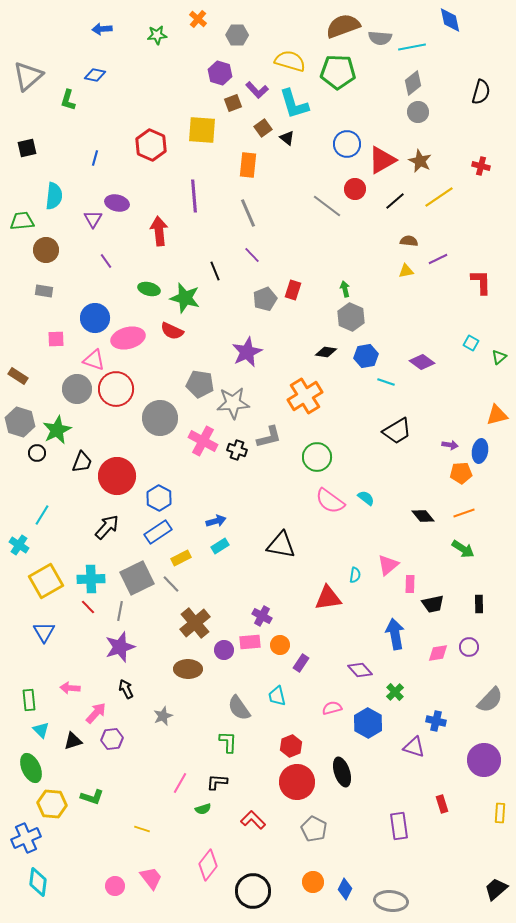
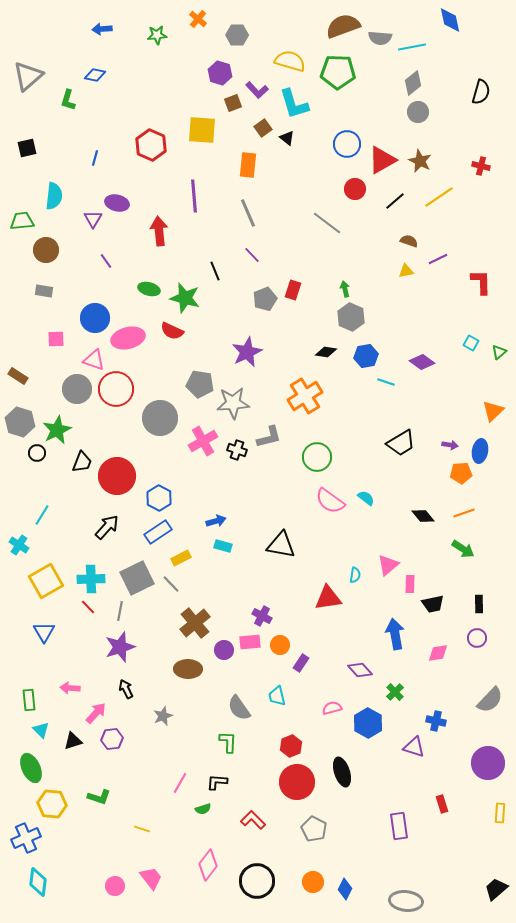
gray line at (327, 206): moved 17 px down
brown semicircle at (409, 241): rotated 12 degrees clockwise
green triangle at (499, 357): moved 5 px up
orange triangle at (497, 415): moved 4 px left, 4 px up; rotated 30 degrees counterclockwise
black trapezoid at (397, 431): moved 4 px right, 12 px down
pink cross at (203, 441): rotated 32 degrees clockwise
cyan rectangle at (220, 546): moved 3 px right; rotated 48 degrees clockwise
purple circle at (469, 647): moved 8 px right, 9 px up
purple circle at (484, 760): moved 4 px right, 3 px down
green L-shape at (92, 797): moved 7 px right
black circle at (253, 891): moved 4 px right, 10 px up
gray ellipse at (391, 901): moved 15 px right
